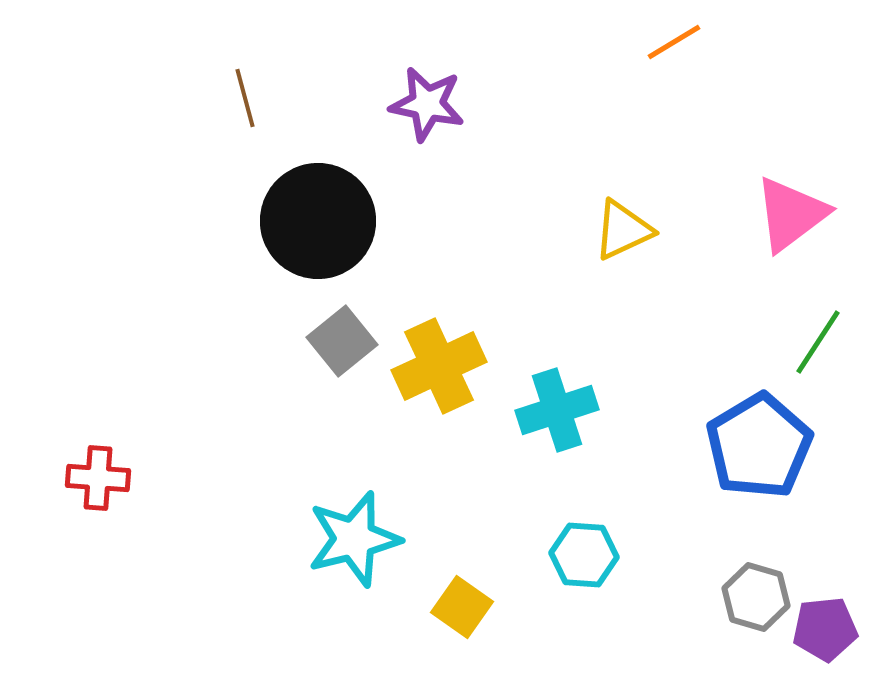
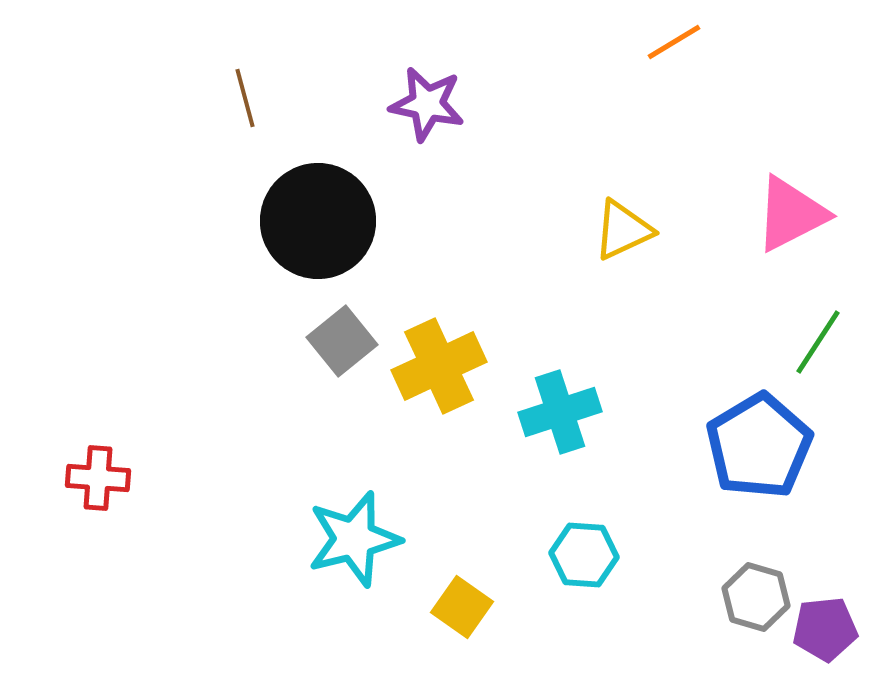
pink triangle: rotated 10 degrees clockwise
cyan cross: moved 3 px right, 2 px down
